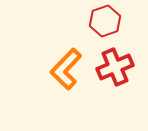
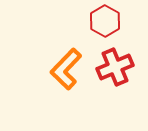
red hexagon: rotated 12 degrees counterclockwise
